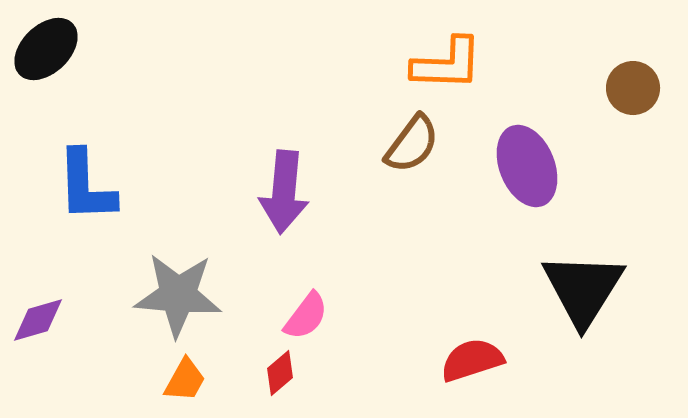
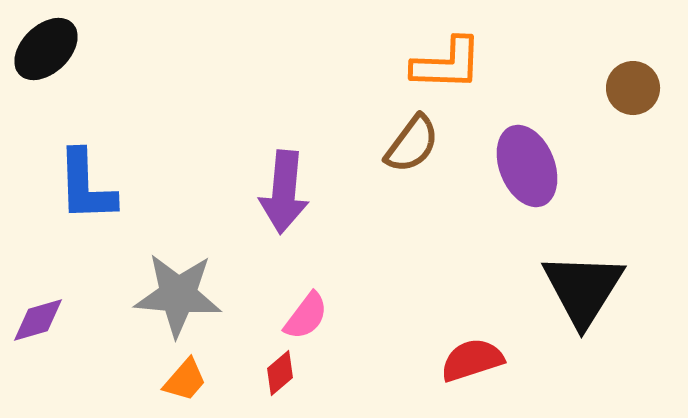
orange trapezoid: rotated 12 degrees clockwise
